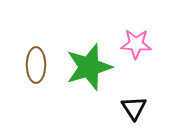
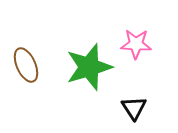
brown ellipse: moved 10 px left; rotated 24 degrees counterclockwise
